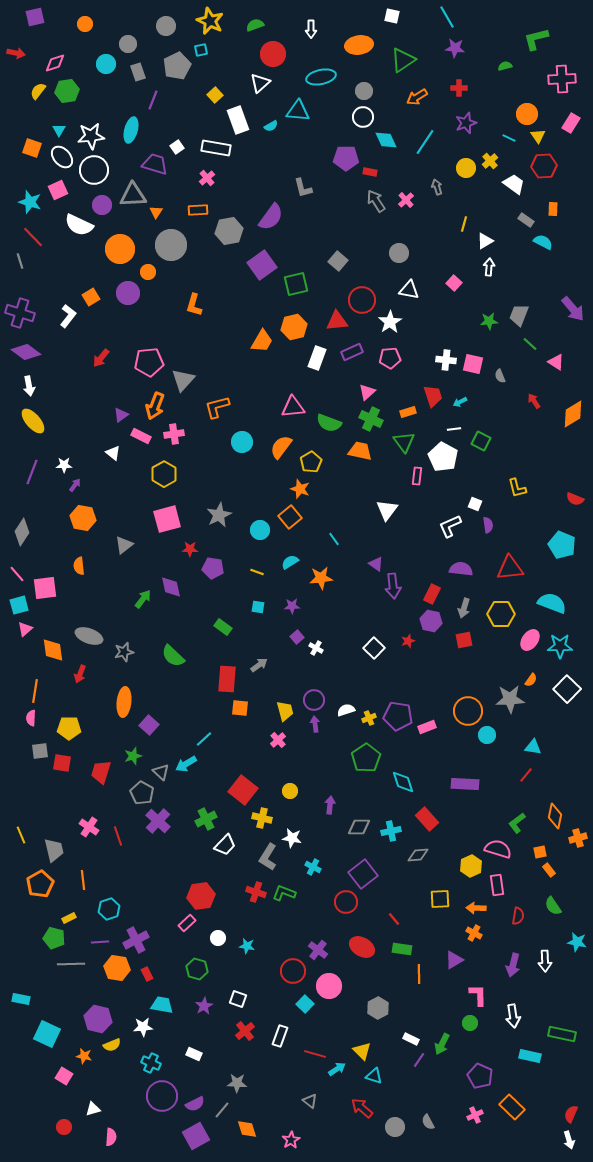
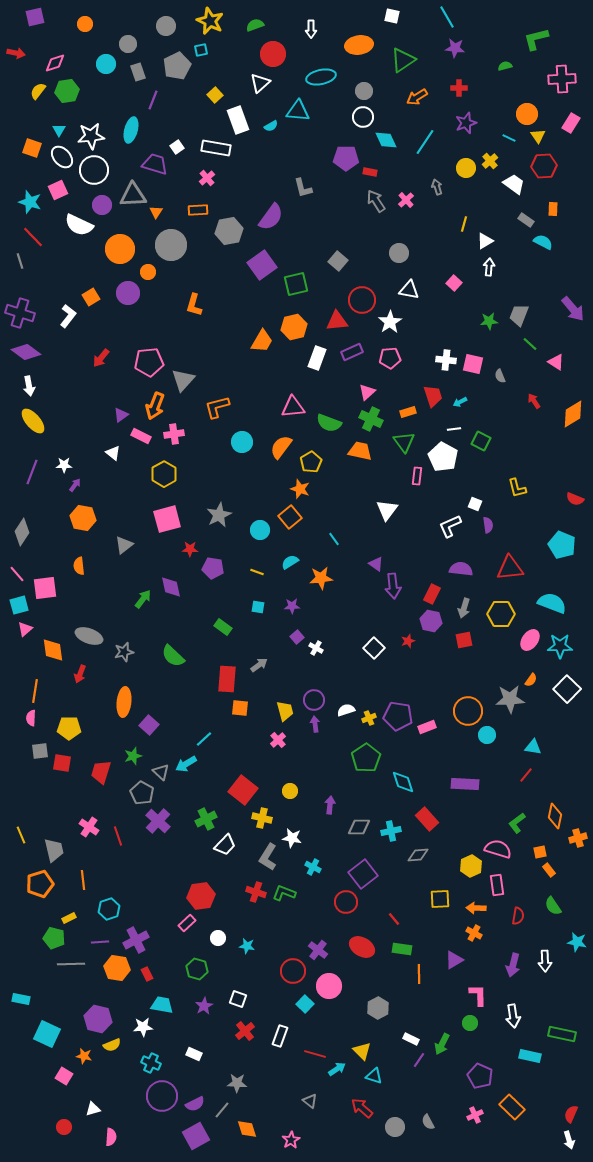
orange pentagon at (40, 884): rotated 12 degrees clockwise
